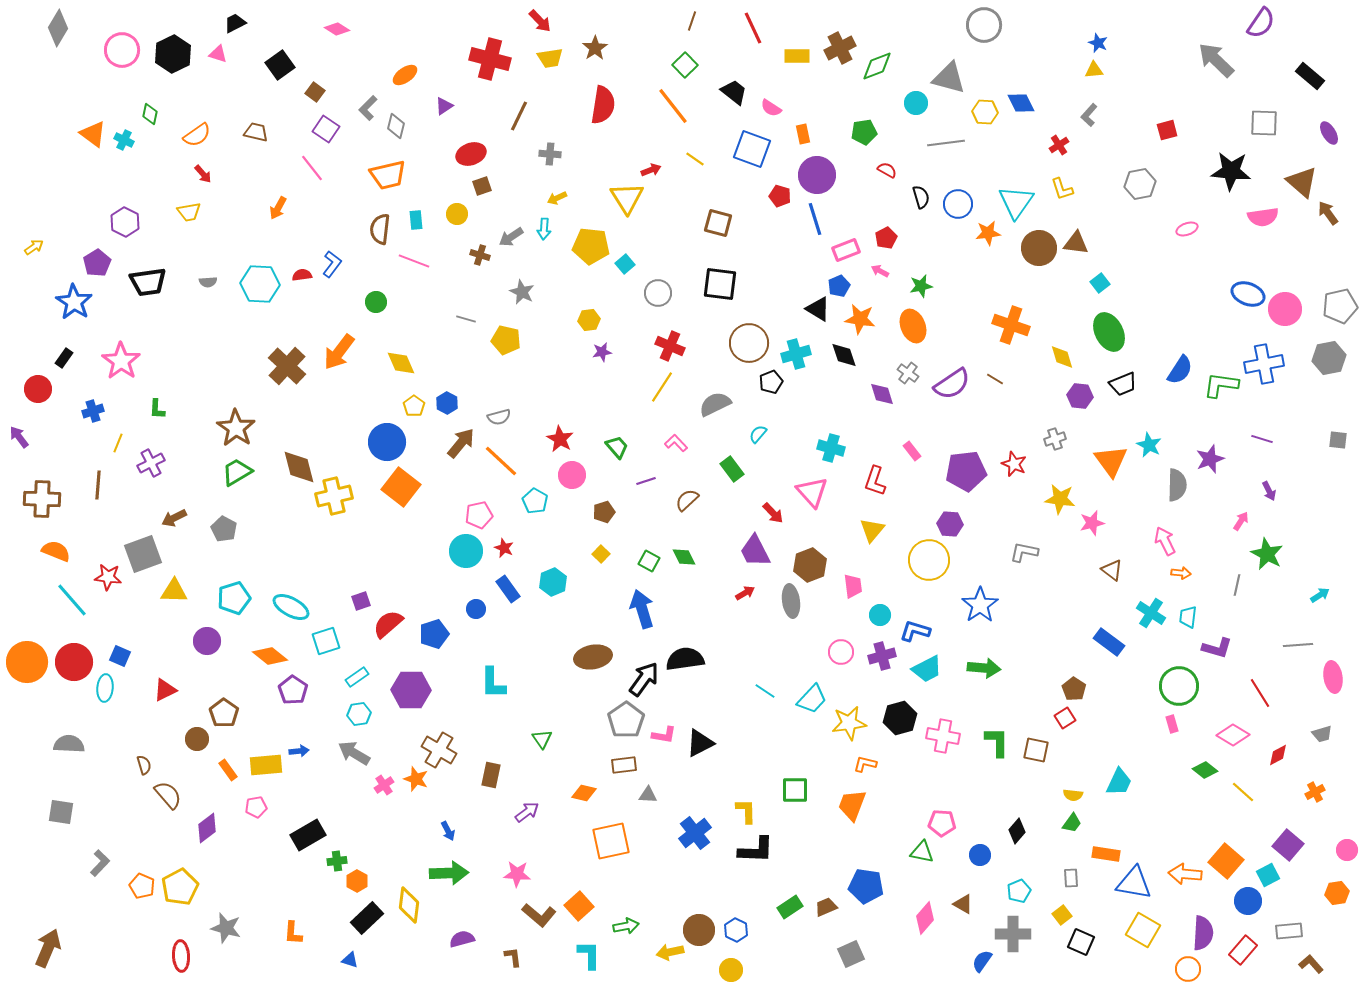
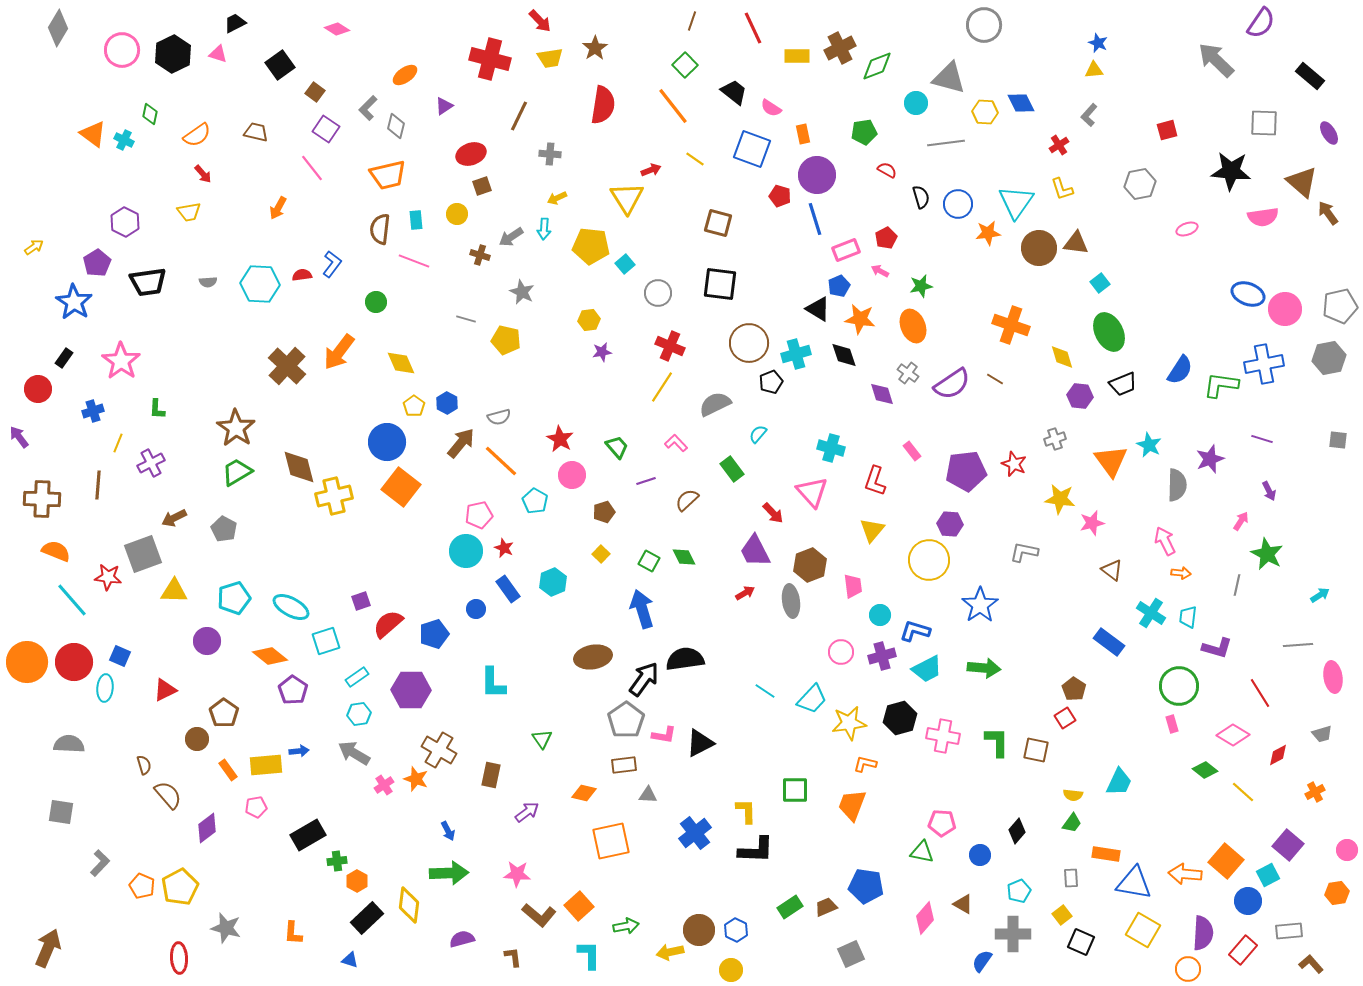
red ellipse at (181, 956): moved 2 px left, 2 px down
